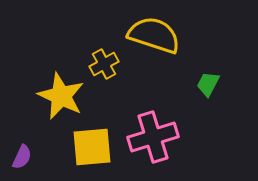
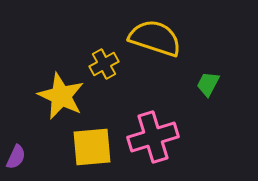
yellow semicircle: moved 1 px right, 3 px down
purple semicircle: moved 6 px left
